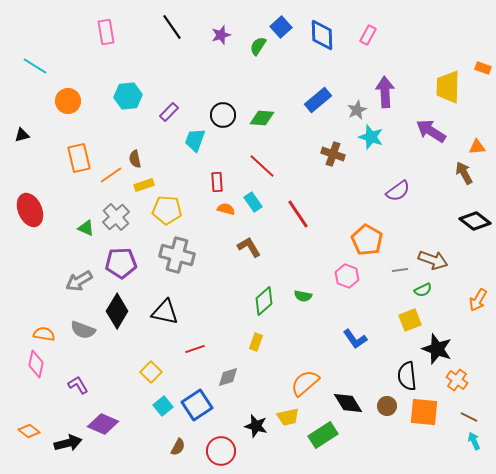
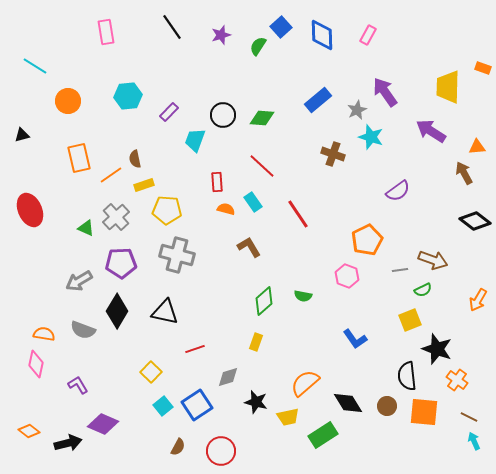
purple arrow at (385, 92): rotated 32 degrees counterclockwise
orange pentagon at (367, 240): rotated 16 degrees clockwise
black star at (256, 426): moved 24 px up
